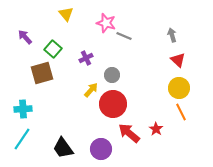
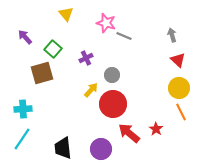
black trapezoid: rotated 30 degrees clockwise
